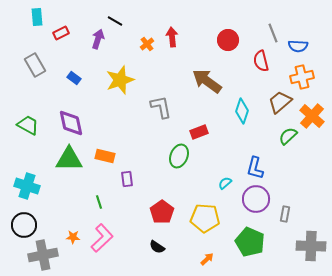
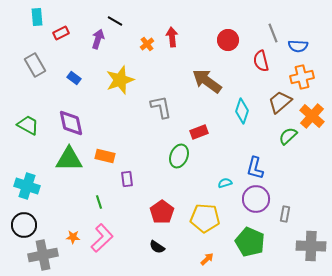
cyan semicircle at (225, 183): rotated 24 degrees clockwise
